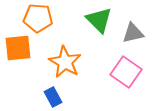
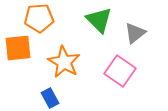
orange pentagon: moved 1 px right; rotated 8 degrees counterclockwise
gray triangle: moved 2 px right; rotated 25 degrees counterclockwise
orange star: moved 1 px left
pink square: moved 6 px left, 1 px up
blue rectangle: moved 3 px left, 1 px down
